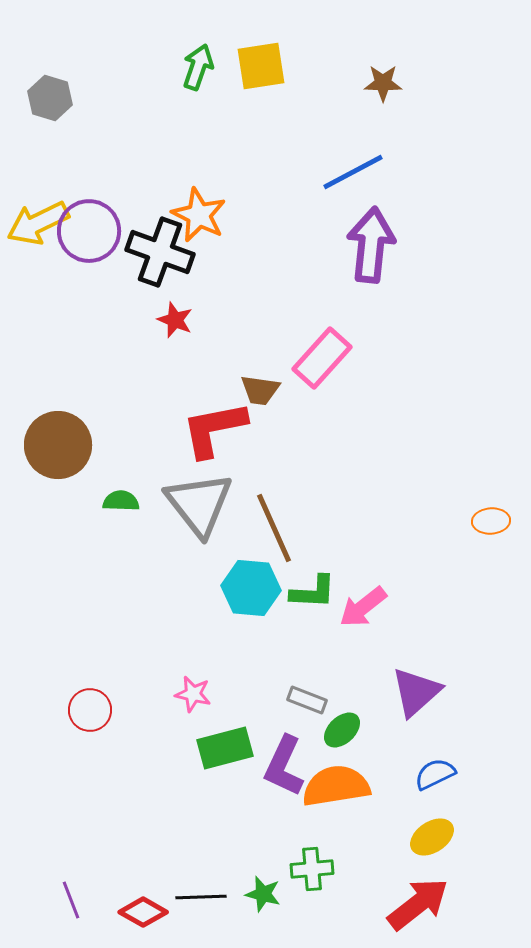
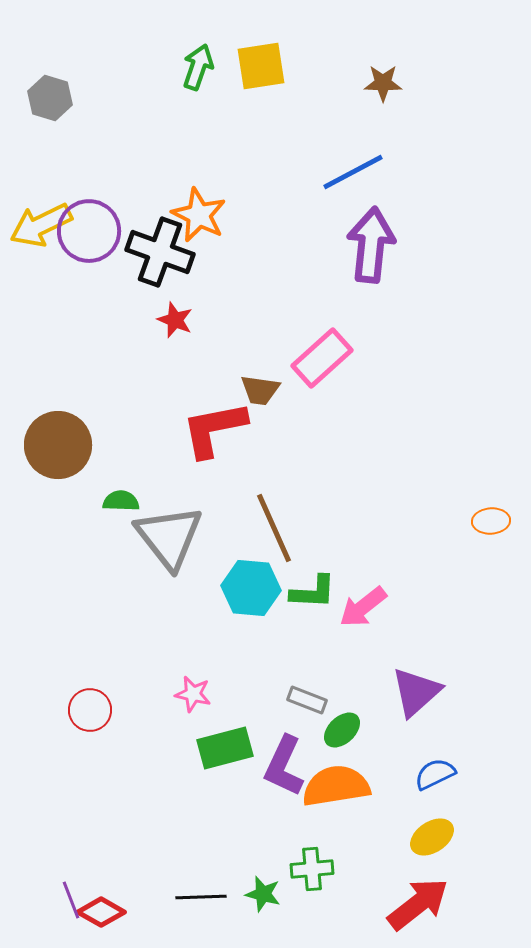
yellow arrow: moved 3 px right, 2 px down
pink rectangle: rotated 6 degrees clockwise
gray triangle: moved 30 px left, 33 px down
red diamond: moved 42 px left
